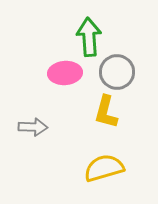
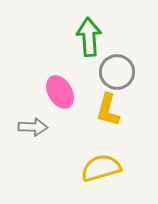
pink ellipse: moved 5 px left, 19 px down; rotated 64 degrees clockwise
yellow L-shape: moved 2 px right, 2 px up
yellow semicircle: moved 3 px left
